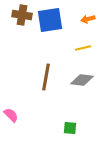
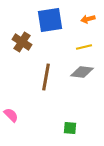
brown cross: moved 27 px down; rotated 24 degrees clockwise
yellow line: moved 1 px right, 1 px up
gray diamond: moved 8 px up
